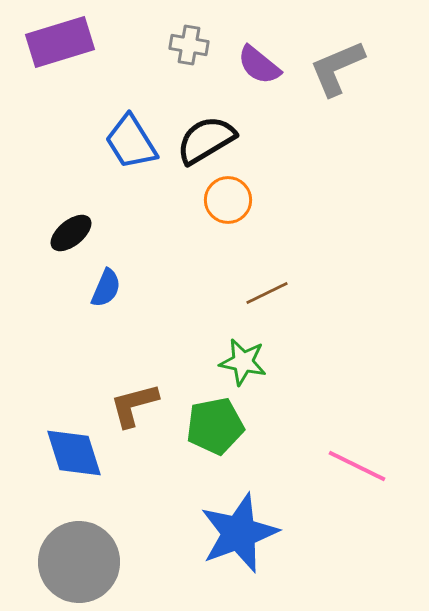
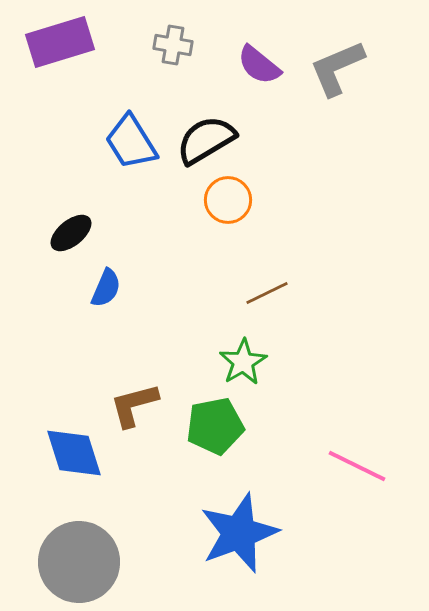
gray cross: moved 16 px left
green star: rotated 30 degrees clockwise
